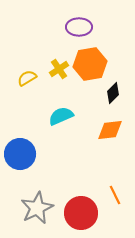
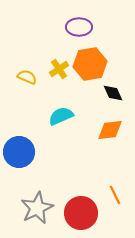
yellow semicircle: moved 1 px up; rotated 54 degrees clockwise
black diamond: rotated 70 degrees counterclockwise
blue circle: moved 1 px left, 2 px up
